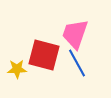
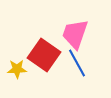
red square: rotated 20 degrees clockwise
